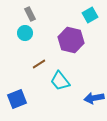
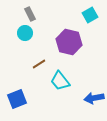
purple hexagon: moved 2 px left, 2 px down
